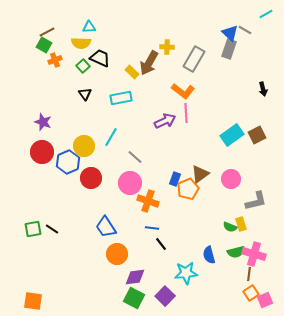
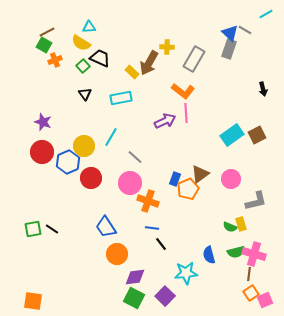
yellow semicircle at (81, 43): rotated 30 degrees clockwise
